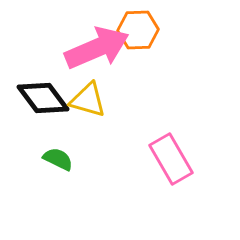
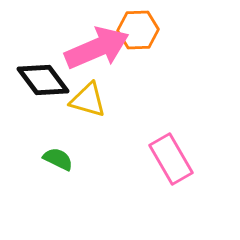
black diamond: moved 18 px up
